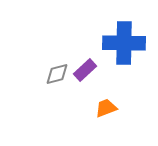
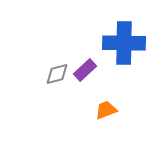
orange trapezoid: moved 2 px down
